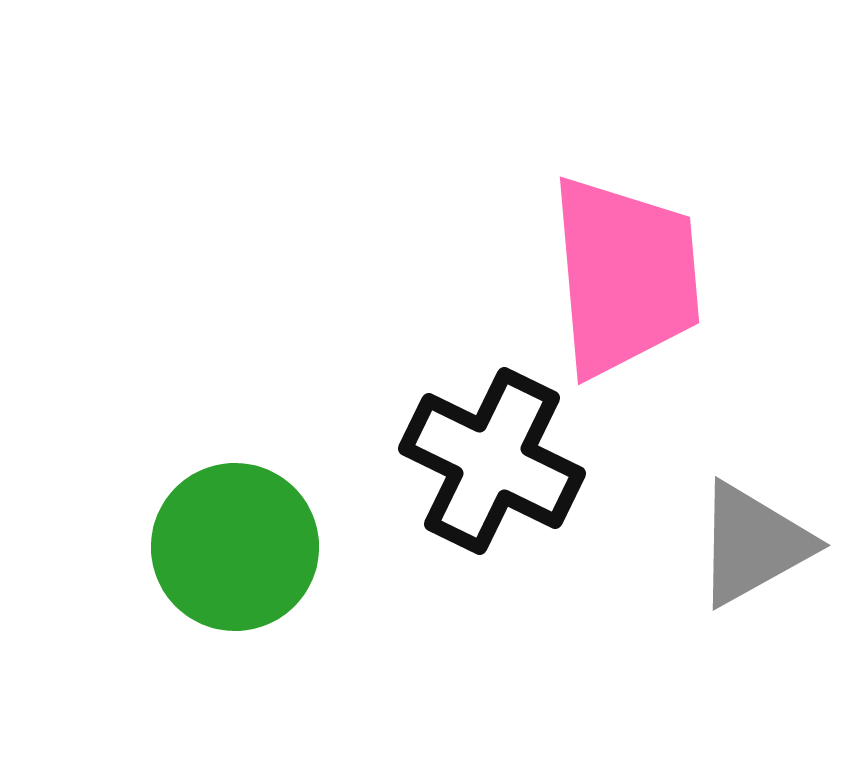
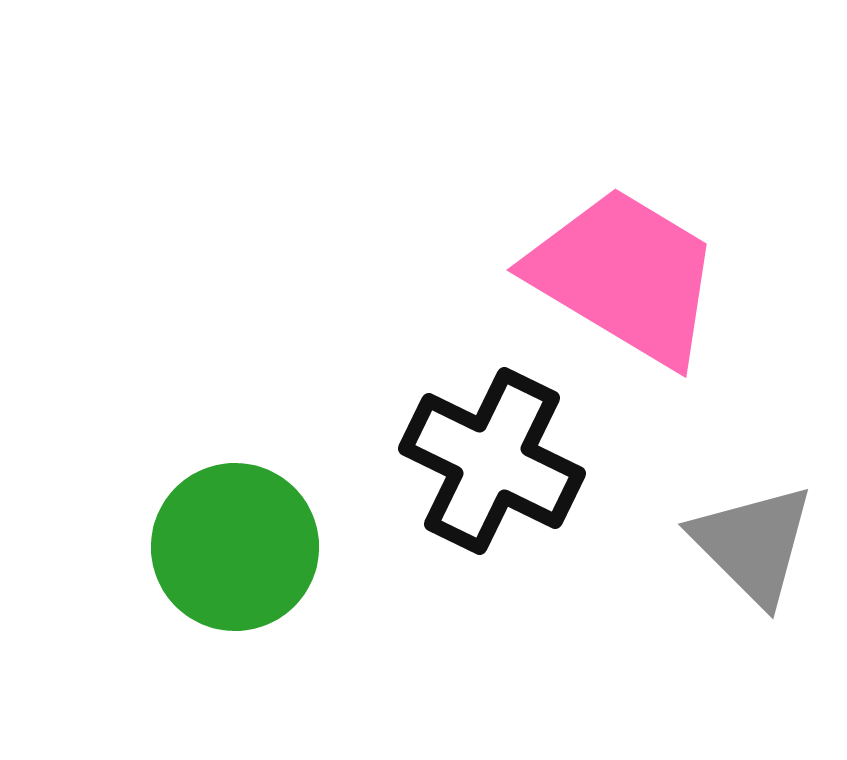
pink trapezoid: rotated 54 degrees counterclockwise
gray triangle: rotated 46 degrees counterclockwise
